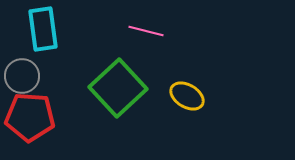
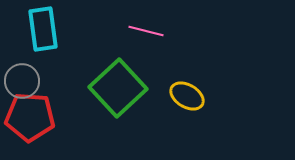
gray circle: moved 5 px down
